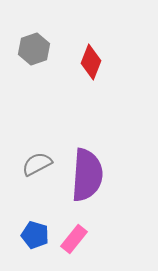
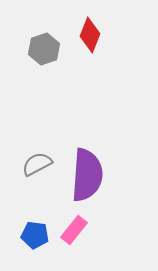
gray hexagon: moved 10 px right
red diamond: moved 1 px left, 27 px up
blue pentagon: rotated 8 degrees counterclockwise
pink rectangle: moved 9 px up
